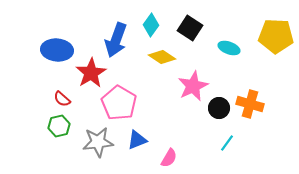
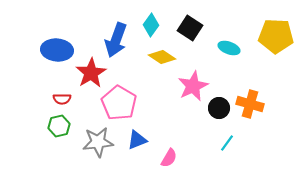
red semicircle: rotated 42 degrees counterclockwise
